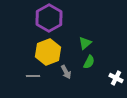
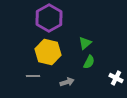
yellow hexagon: rotated 25 degrees counterclockwise
gray arrow: moved 1 px right, 10 px down; rotated 80 degrees counterclockwise
